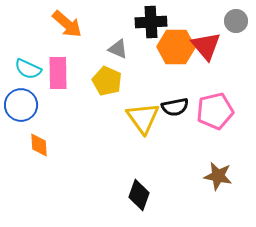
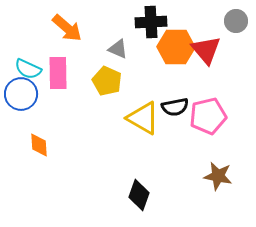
orange arrow: moved 4 px down
red triangle: moved 4 px down
blue circle: moved 11 px up
pink pentagon: moved 7 px left, 5 px down
yellow triangle: rotated 24 degrees counterclockwise
